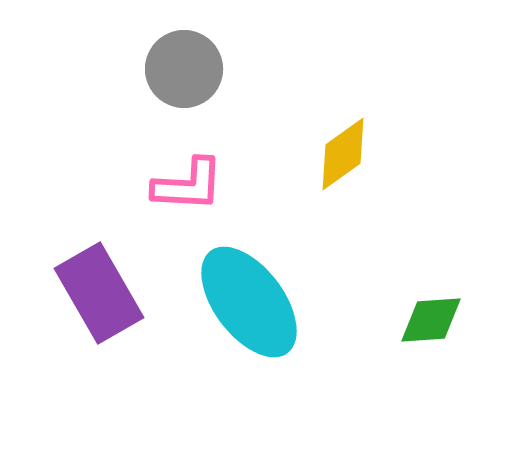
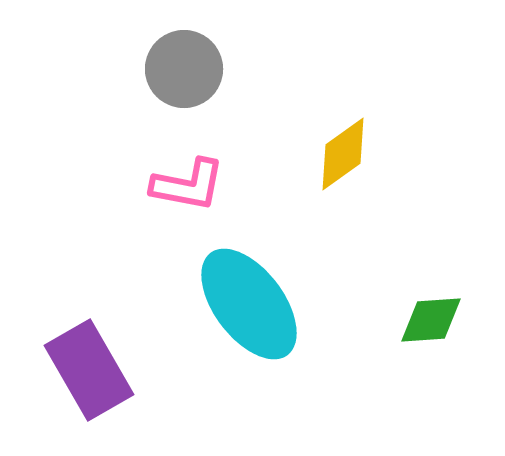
pink L-shape: rotated 8 degrees clockwise
purple rectangle: moved 10 px left, 77 px down
cyan ellipse: moved 2 px down
